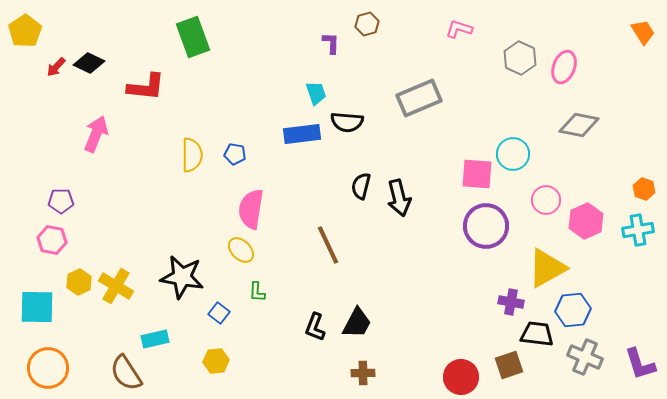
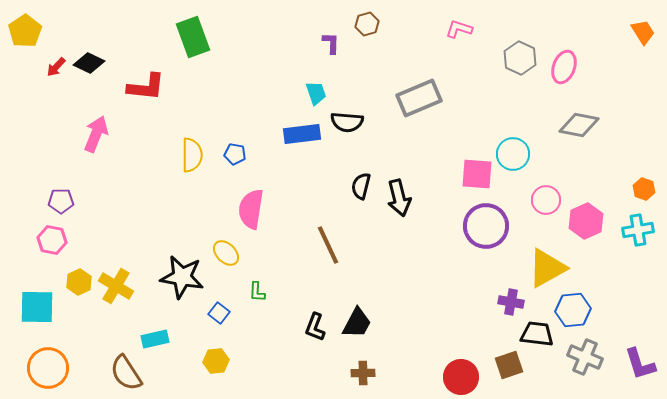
yellow ellipse at (241, 250): moved 15 px left, 3 px down
